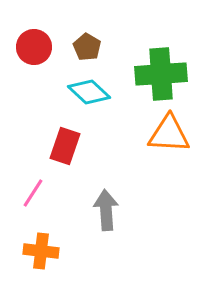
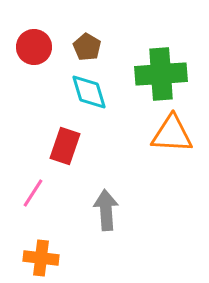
cyan diamond: rotated 30 degrees clockwise
orange triangle: moved 3 px right
orange cross: moved 7 px down
